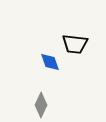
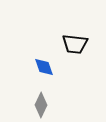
blue diamond: moved 6 px left, 5 px down
